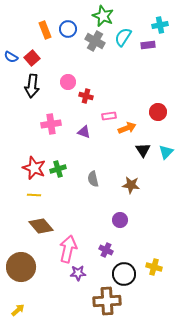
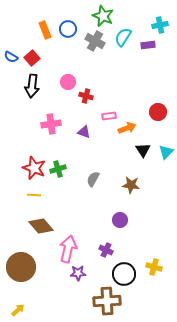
gray semicircle: rotated 42 degrees clockwise
